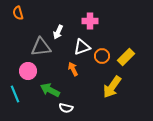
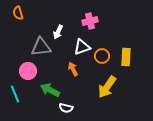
pink cross: rotated 14 degrees counterclockwise
yellow rectangle: rotated 42 degrees counterclockwise
yellow arrow: moved 5 px left
